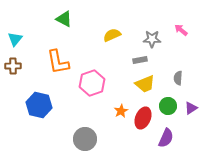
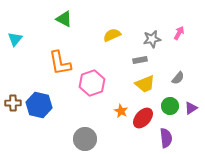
pink arrow: moved 2 px left, 3 px down; rotated 80 degrees clockwise
gray star: rotated 12 degrees counterclockwise
orange L-shape: moved 2 px right, 1 px down
brown cross: moved 37 px down
gray semicircle: rotated 144 degrees counterclockwise
green circle: moved 2 px right
orange star: rotated 16 degrees counterclockwise
red ellipse: rotated 20 degrees clockwise
purple semicircle: rotated 30 degrees counterclockwise
